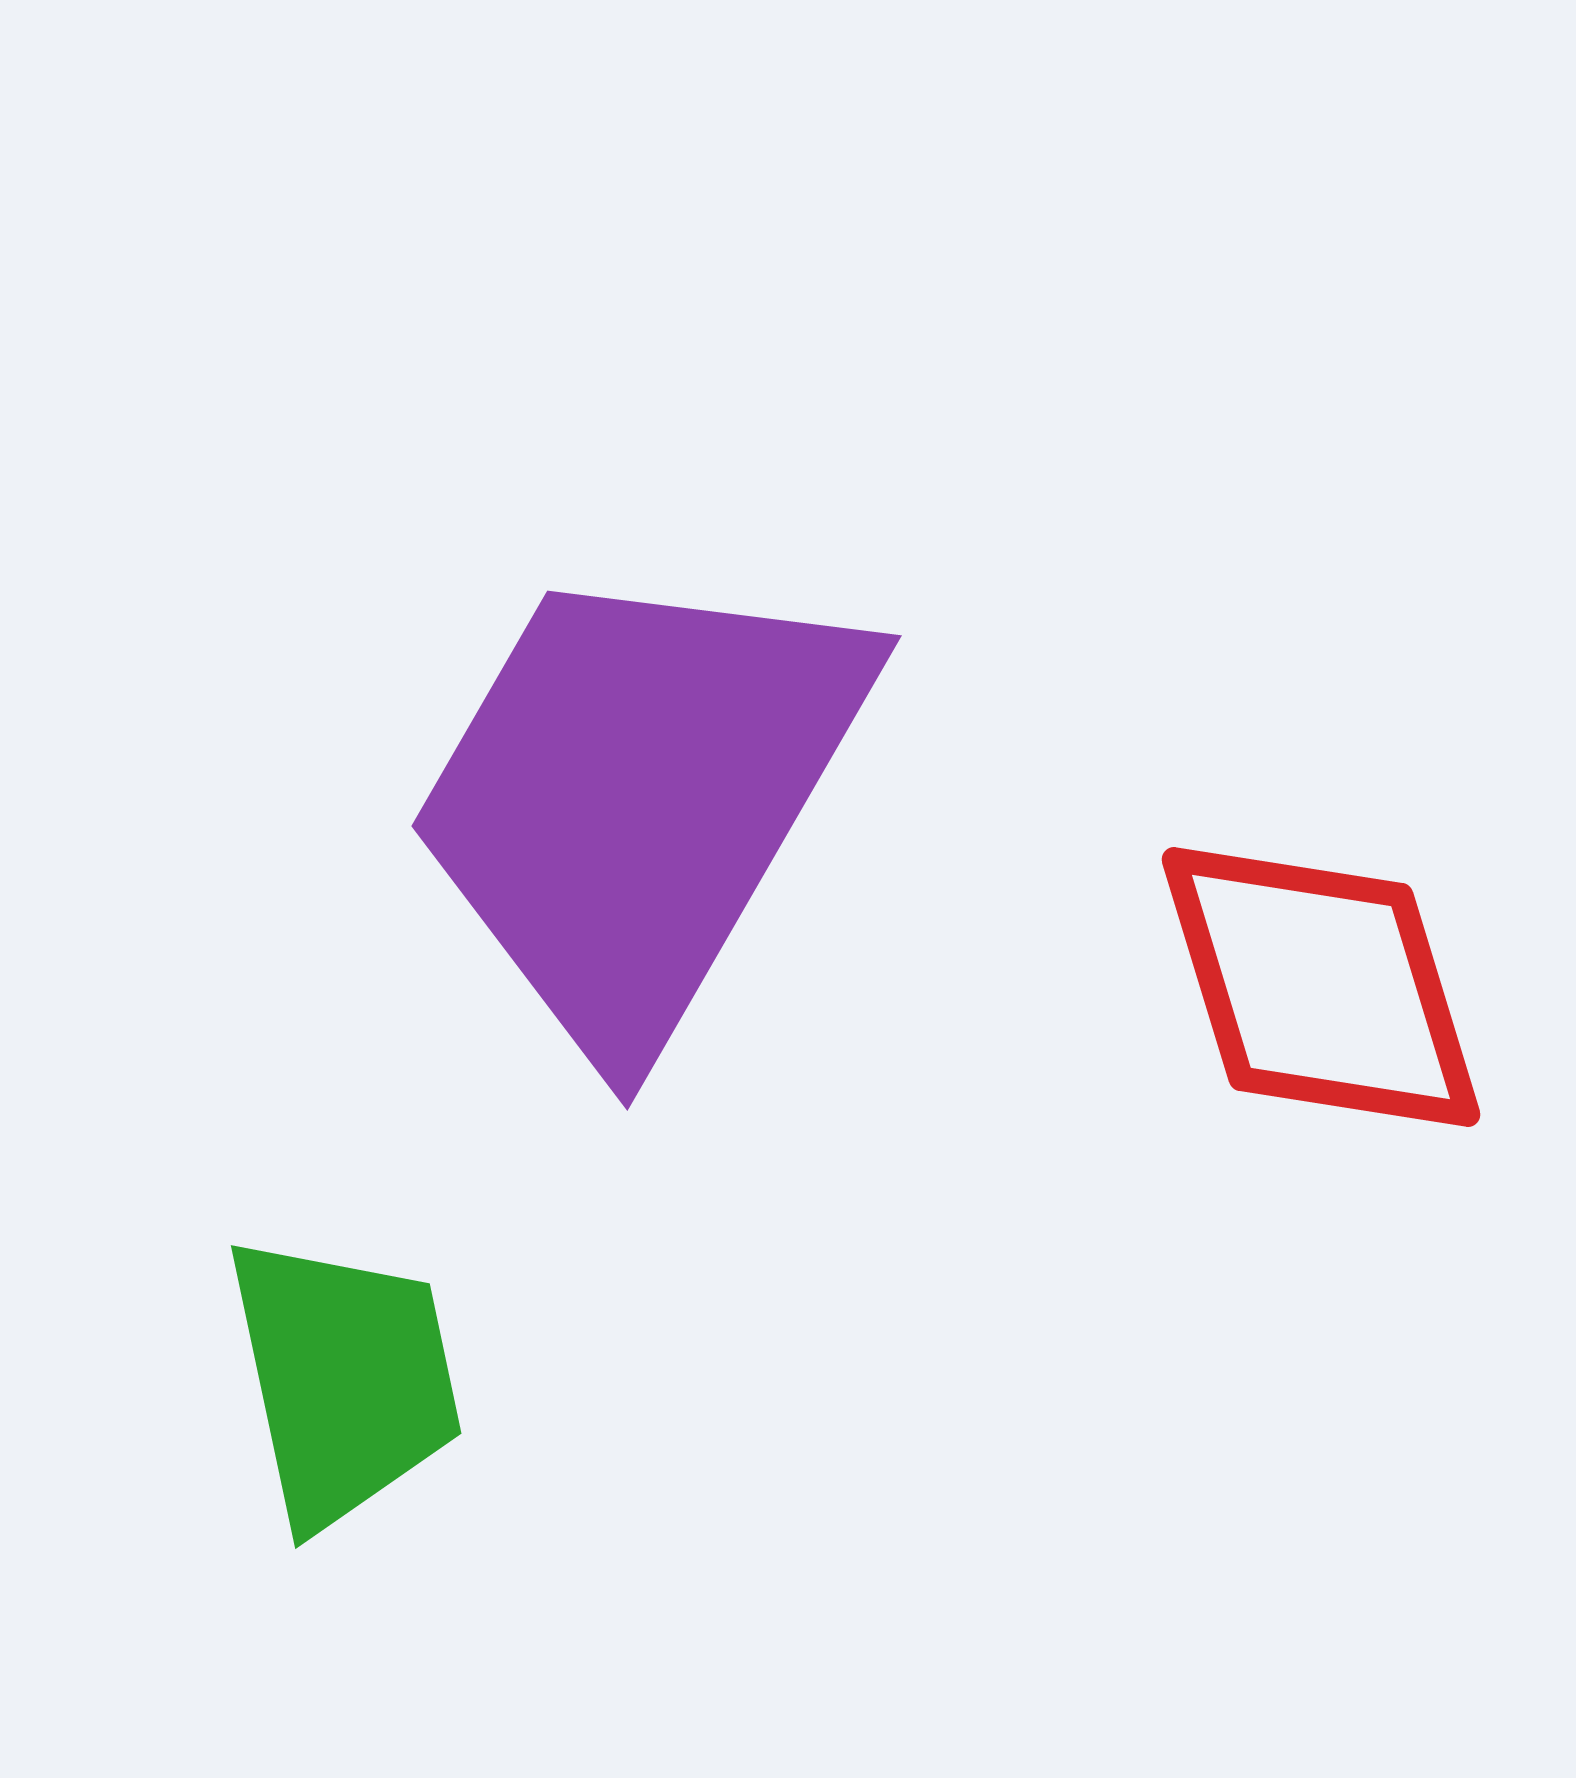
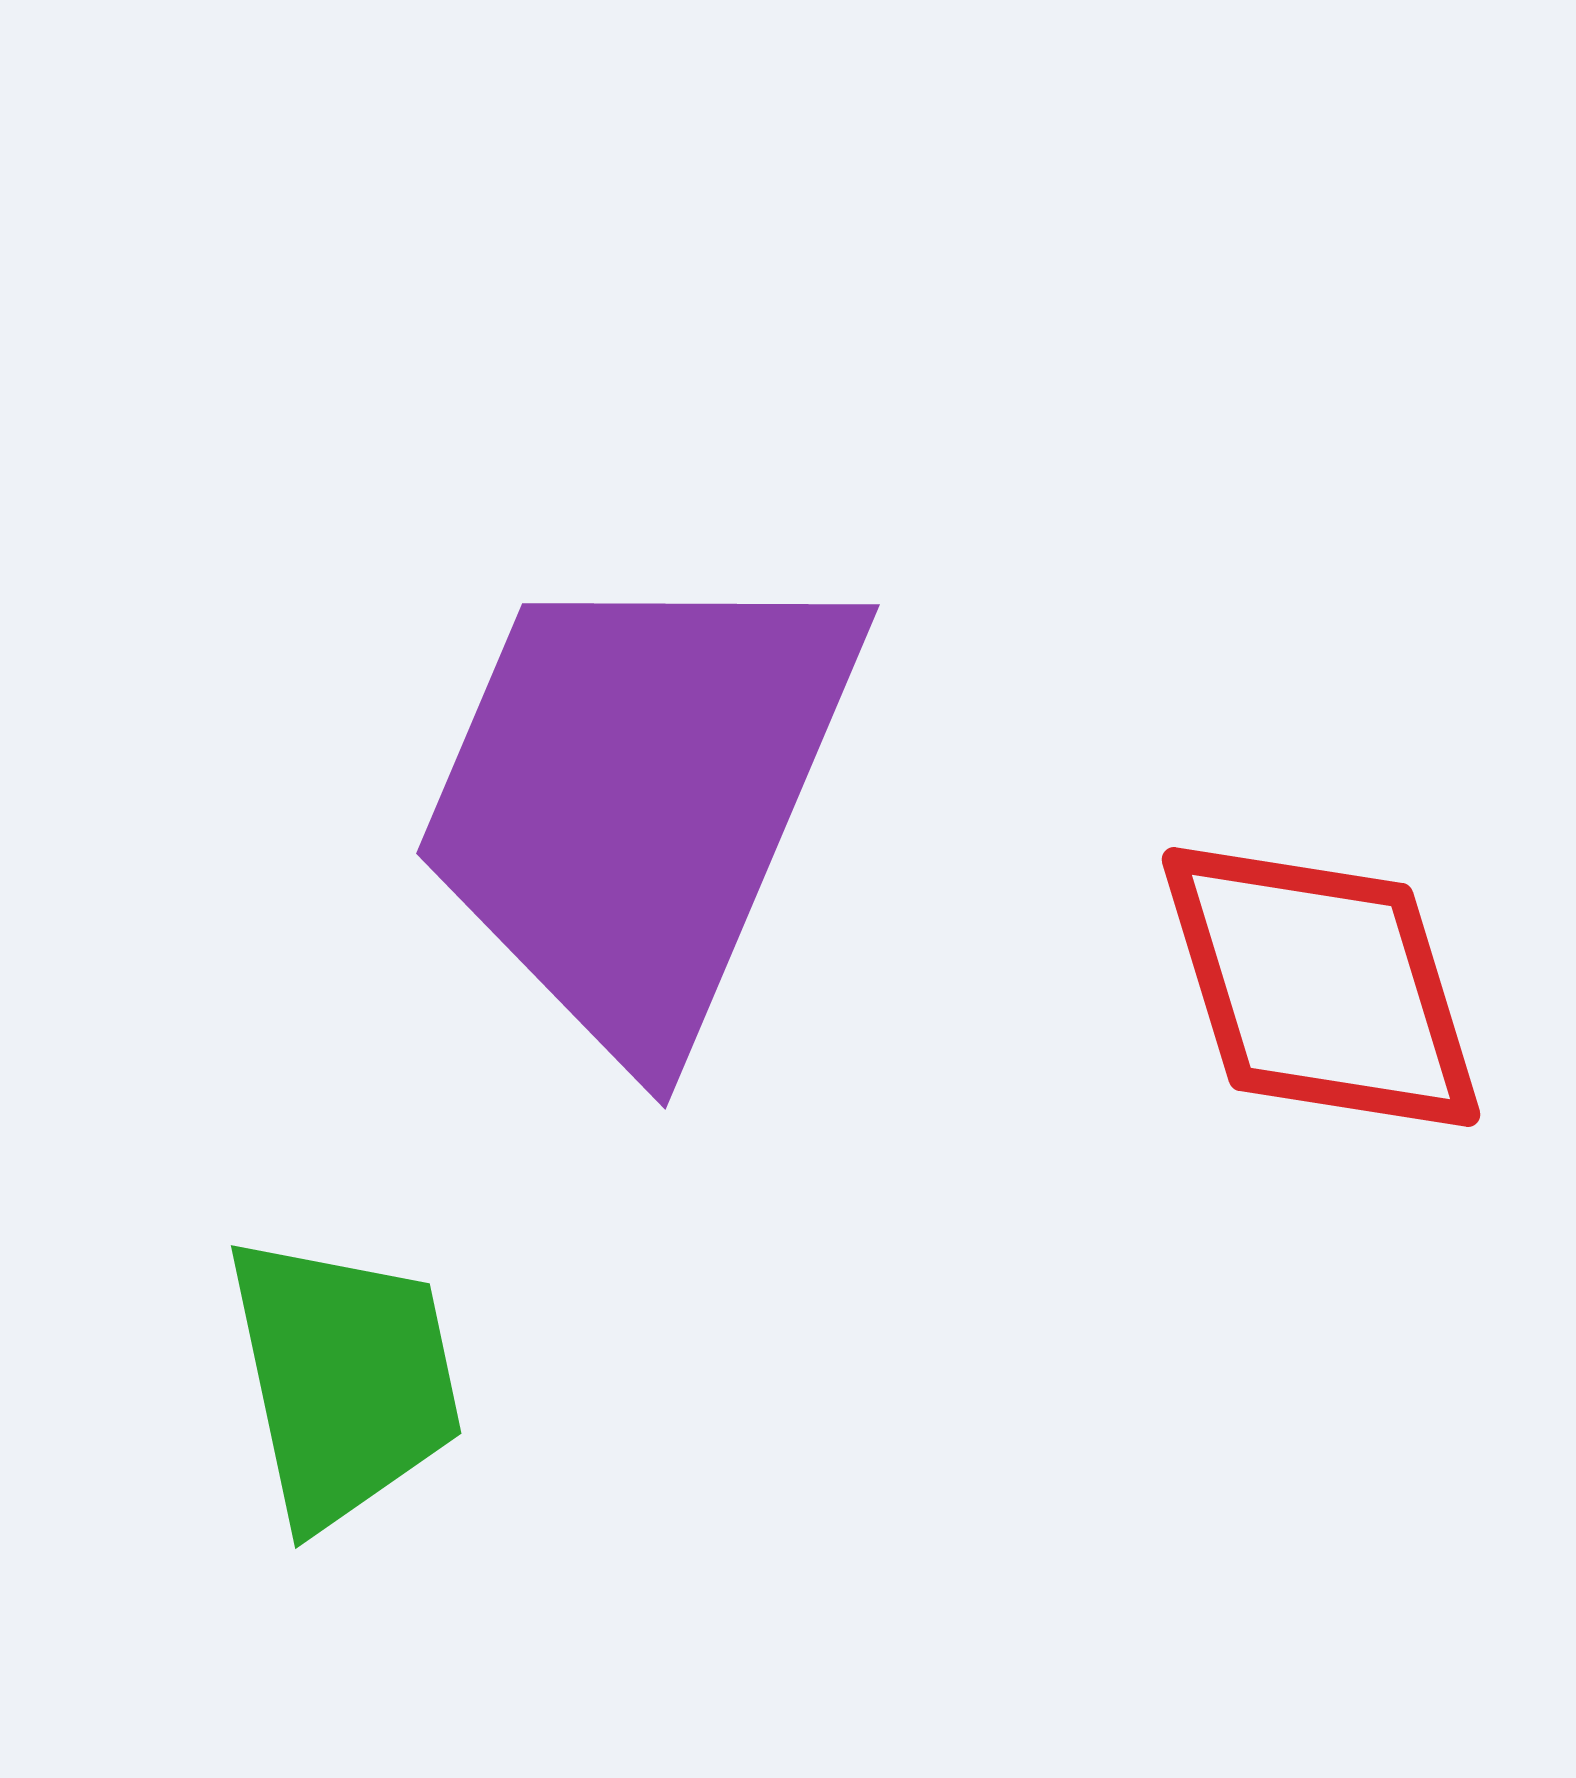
purple trapezoid: rotated 7 degrees counterclockwise
